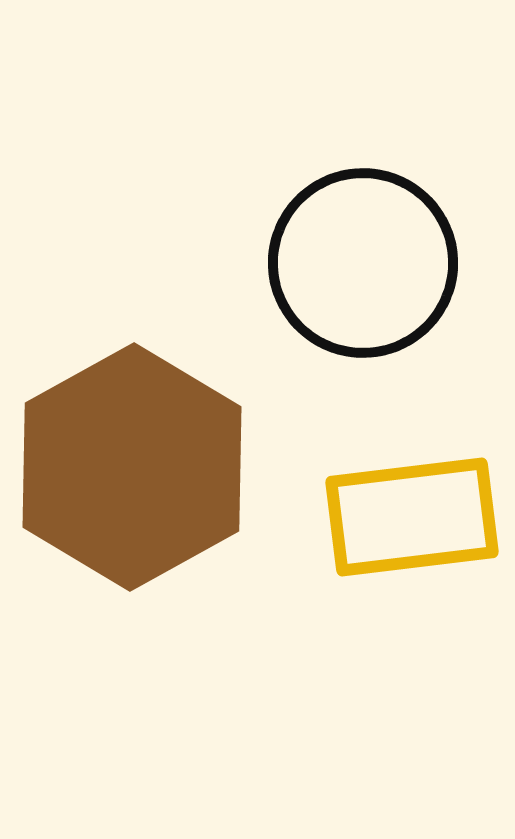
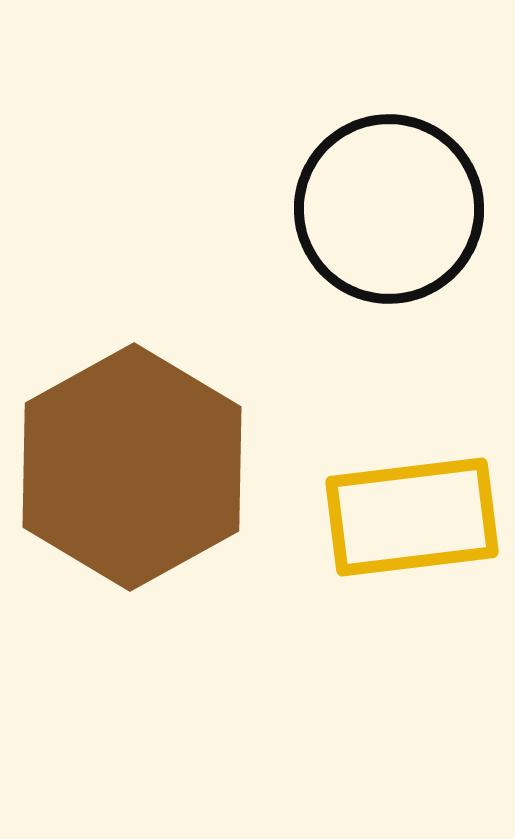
black circle: moved 26 px right, 54 px up
